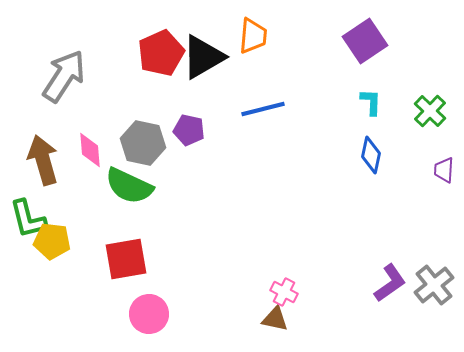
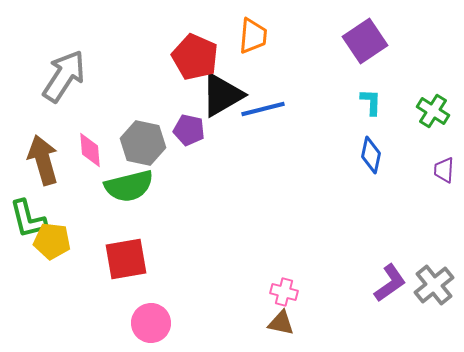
red pentagon: moved 34 px right, 4 px down; rotated 24 degrees counterclockwise
black triangle: moved 19 px right, 38 px down
green cross: moved 3 px right; rotated 12 degrees counterclockwise
green semicircle: rotated 39 degrees counterclockwise
pink cross: rotated 12 degrees counterclockwise
pink circle: moved 2 px right, 9 px down
brown triangle: moved 6 px right, 4 px down
